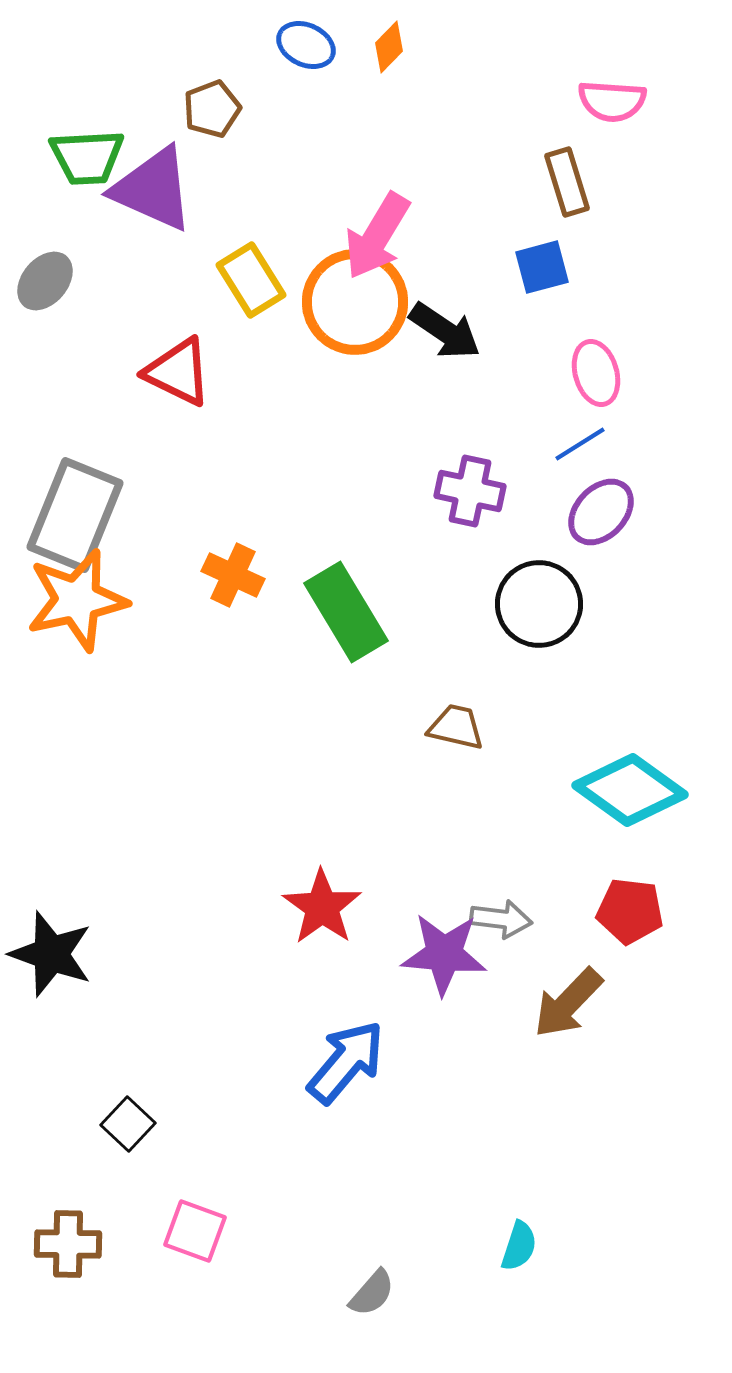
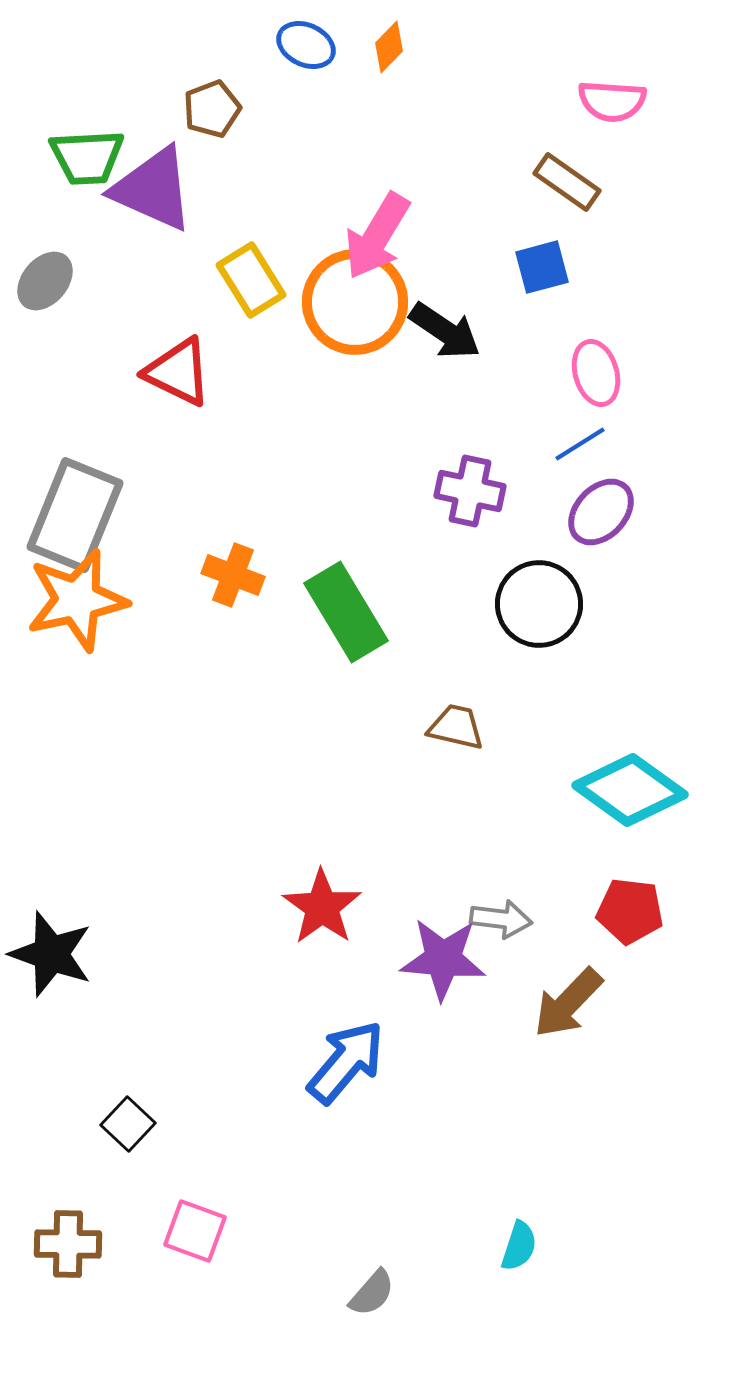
brown rectangle: rotated 38 degrees counterclockwise
orange cross: rotated 4 degrees counterclockwise
purple star: moved 1 px left, 5 px down
